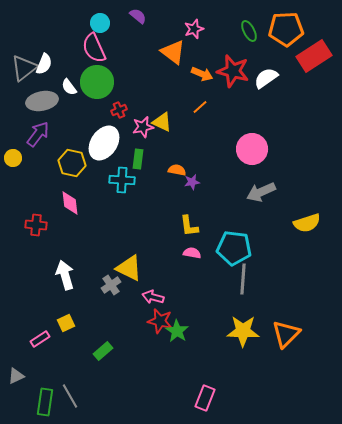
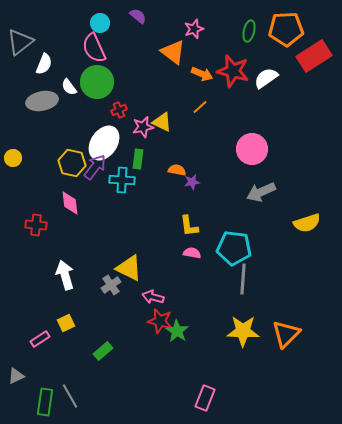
green ellipse at (249, 31): rotated 40 degrees clockwise
gray triangle at (24, 68): moved 4 px left, 26 px up
purple arrow at (38, 134): moved 57 px right, 33 px down
